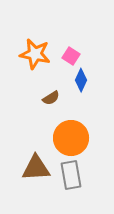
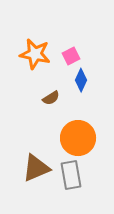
pink square: rotated 30 degrees clockwise
orange circle: moved 7 px right
brown triangle: rotated 20 degrees counterclockwise
